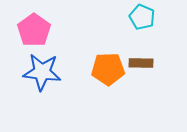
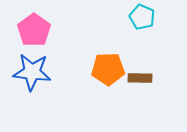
brown rectangle: moved 1 px left, 15 px down
blue star: moved 10 px left
